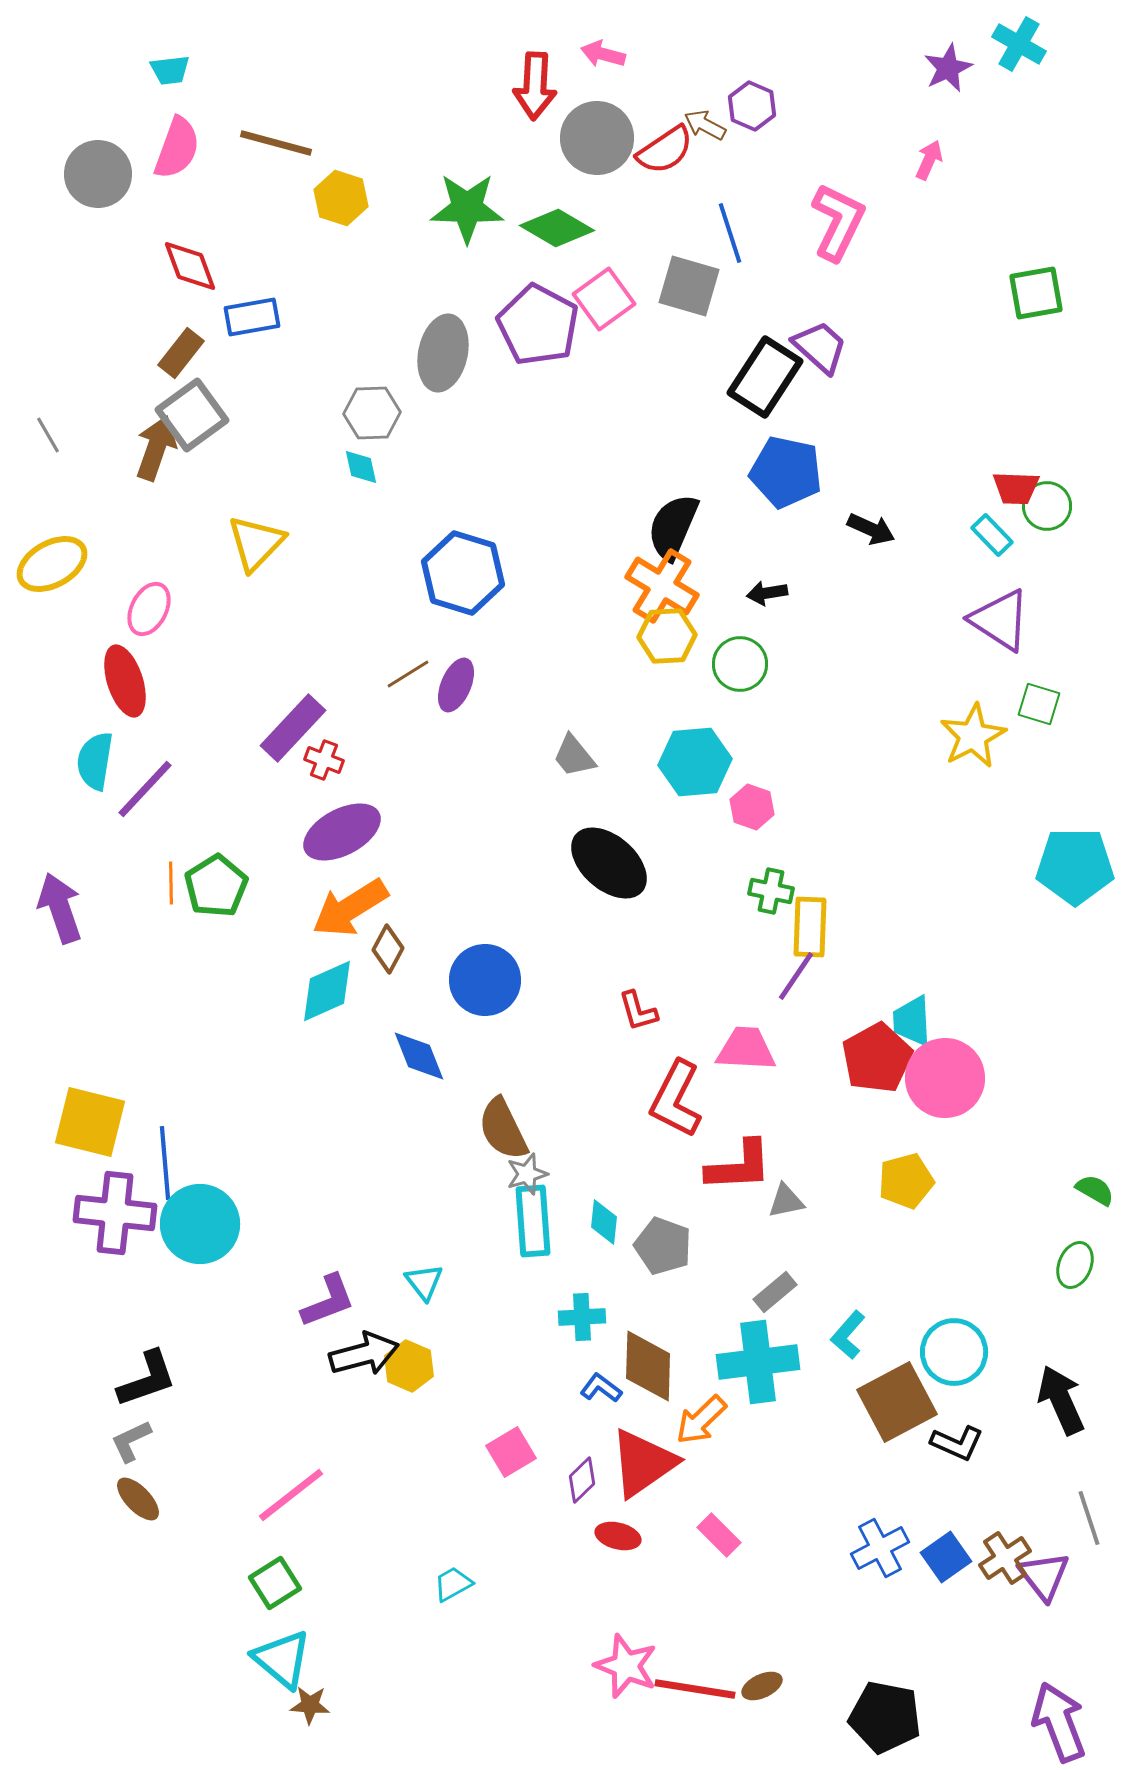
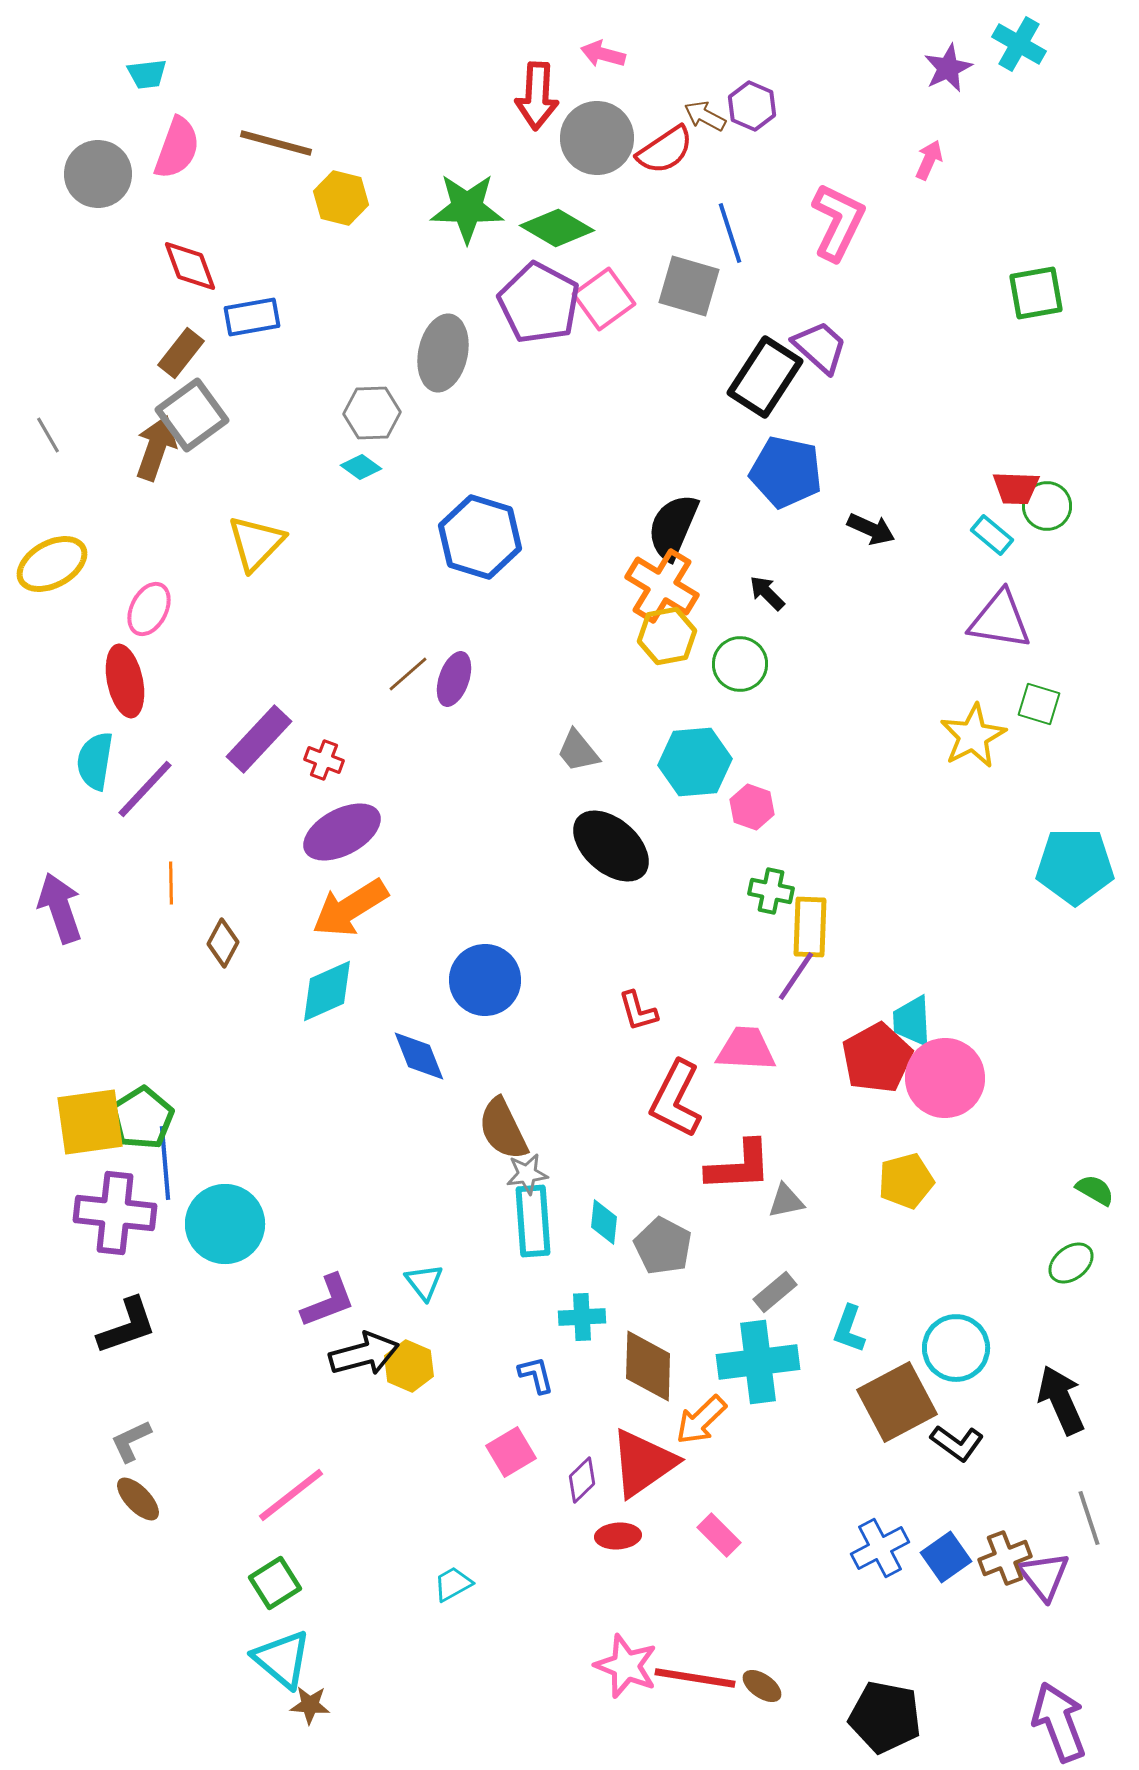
cyan trapezoid at (170, 70): moved 23 px left, 4 px down
red arrow at (535, 86): moved 2 px right, 10 px down
brown arrow at (705, 125): moved 9 px up
yellow hexagon at (341, 198): rotated 4 degrees counterclockwise
purple pentagon at (538, 325): moved 1 px right, 22 px up
cyan diamond at (361, 467): rotated 42 degrees counterclockwise
cyan rectangle at (992, 535): rotated 6 degrees counterclockwise
blue hexagon at (463, 573): moved 17 px right, 36 px up
black arrow at (767, 593): rotated 54 degrees clockwise
purple triangle at (1000, 620): rotated 24 degrees counterclockwise
yellow hexagon at (667, 636): rotated 8 degrees counterclockwise
brown line at (408, 674): rotated 9 degrees counterclockwise
red ellipse at (125, 681): rotated 6 degrees clockwise
purple ellipse at (456, 685): moved 2 px left, 6 px up; rotated 4 degrees counterclockwise
purple rectangle at (293, 728): moved 34 px left, 11 px down
gray trapezoid at (574, 756): moved 4 px right, 5 px up
black ellipse at (609, 863): moved 2 px right, 17 px up
green pentagon at (216, 886): moved 74 px left, 232 px down
brown diamond at (388, 949): moved 165 px left, 6 px up
yellow square at (90, 1122): rotated 22 degrees counterclockwise
gray star at (527, 1174): rotated 9 degrees clockwise
cyan circle at (200, 1224): moved 25 px right
gray pentagon at (663, 1246): rotated 8 degrees clockwise
green ellipse at (1075, 1265): moved 4 px left, 2 px up; rotated 30 degrees clockwise
cyan L-shape at (848, 1335): moved 1 px right, 6 px up; rotated 21 degrees counterclockwise
cyan circle at (954, 1352): moved 2 px right, 4 px up
black L-shape at (147, 1379): moved 20 px left, 53 px up
blue L-shape at (601, 1388): moved 65 px left, 13 px up; rotated 39 degrees clockwise
black L-shape at (957, 1443): rotated 12 degrees clockwise
red ellipse at (618, 1536): rotated 18 degrees counterclockwise
brown cross at (1005, 1558): rotated 12 degrees clockwise
brown ellipse at (762, 1686): rotated 60 degrees clockwise
red line at (695, 1689): moved 11 px up
